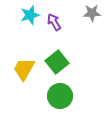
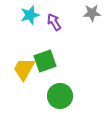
green square: moved 12 px left, 1 px up; rotated 20 degrees clockwise
